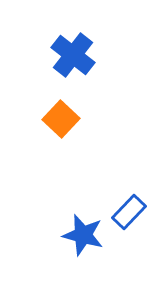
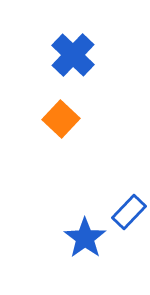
blue cross: rotated 6 degrees clockwise
blue star: moved 2 px right, 3 px down; rotated 21 degrees clockwise
